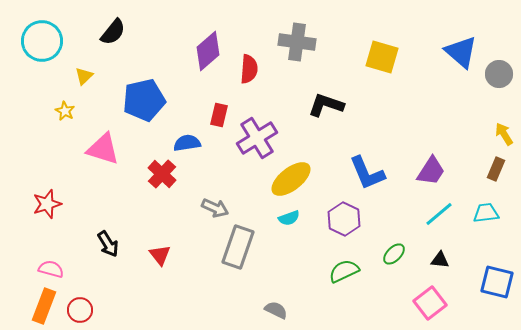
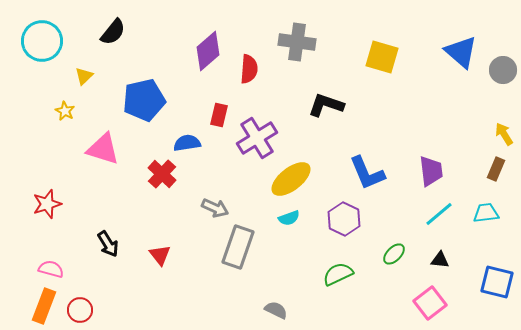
gray circle: moved 4 px right, 4 px up
purple trapezoid: rotated 40 degrees counterclockwise
green semicircle: moved 6 px left, 3 px down
